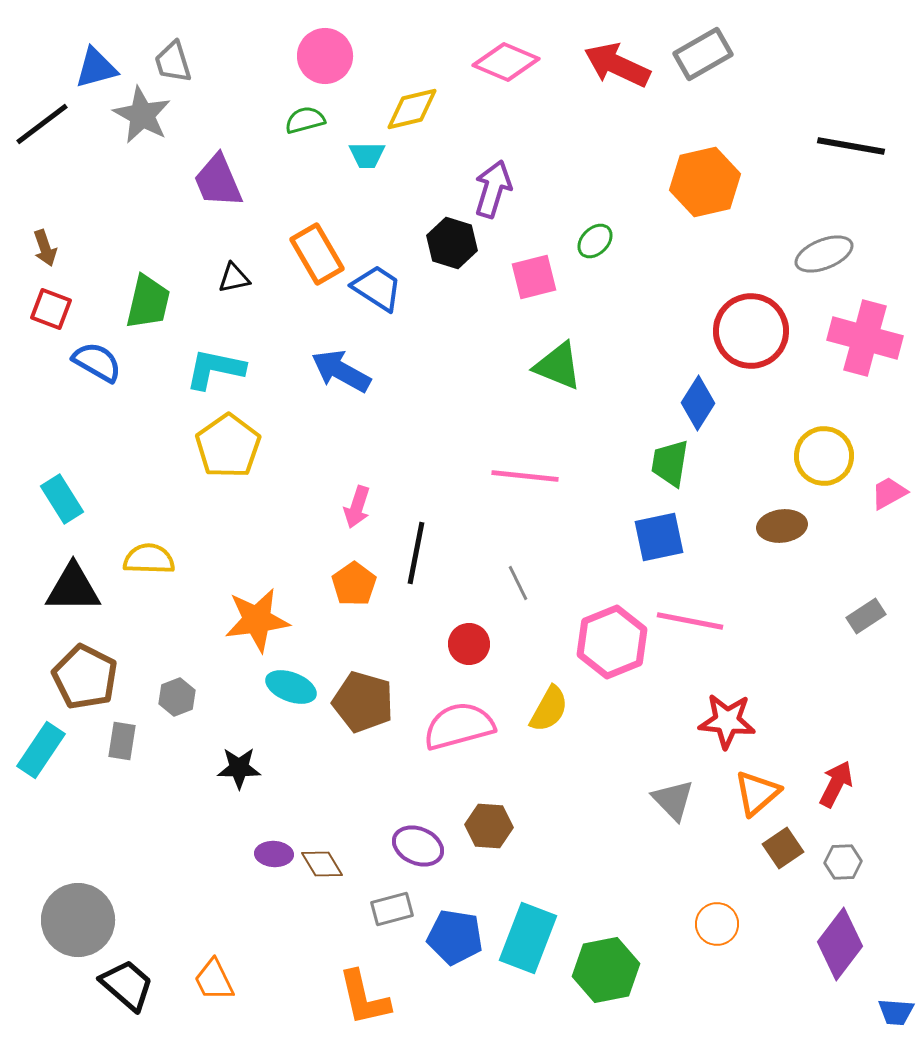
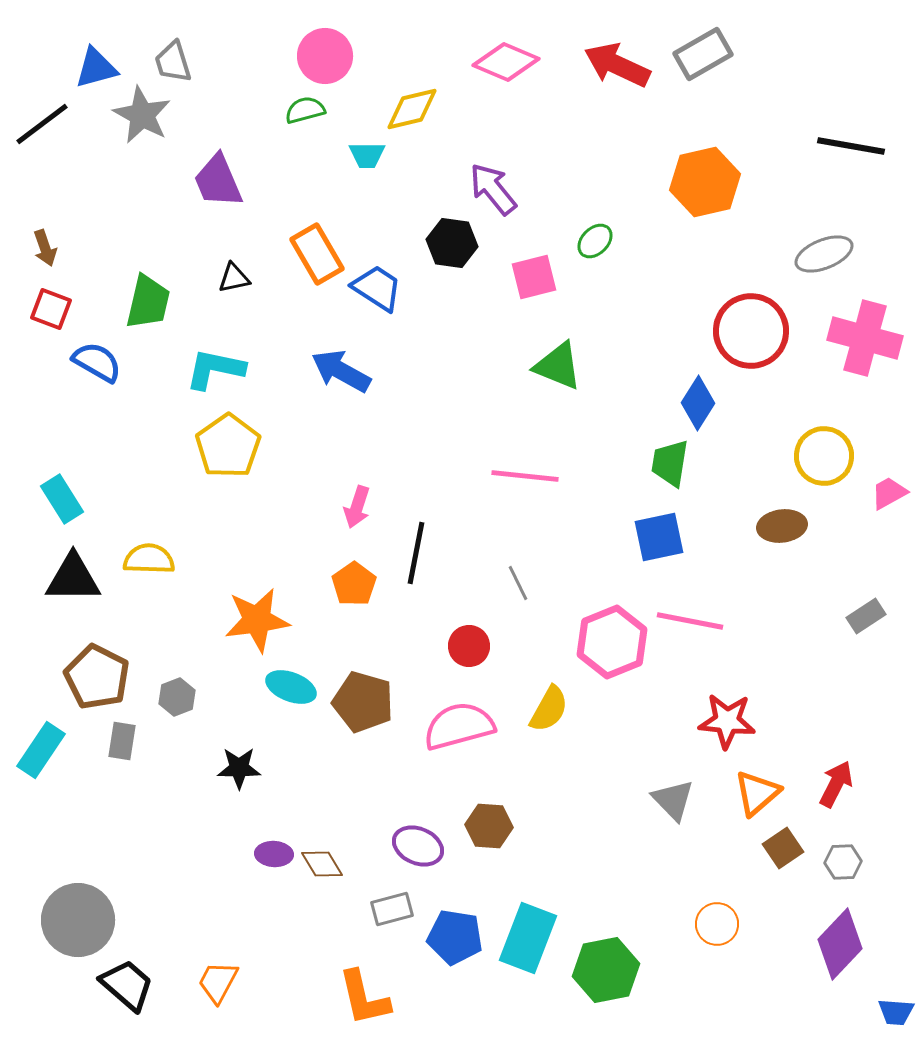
green semicircle at (305, 120): moved 10 px up
purple arrow at (493, 189): rotated 56 degrees counterclockwise
black hexagon at (452, 243): rotated 9 degrees counterclockwise
black triangle at (73, 588): moved 10 px up
red circle at (469, 644): moved 2 px down
brown pentagon at (85, 677): moved 12 px right
purple diamond at (840, 944): rotated 6 degrees clockwise
orange trapezoid at (214, 980): moved 4 px right, 2 px down; rotated 54 degrees clockwise
